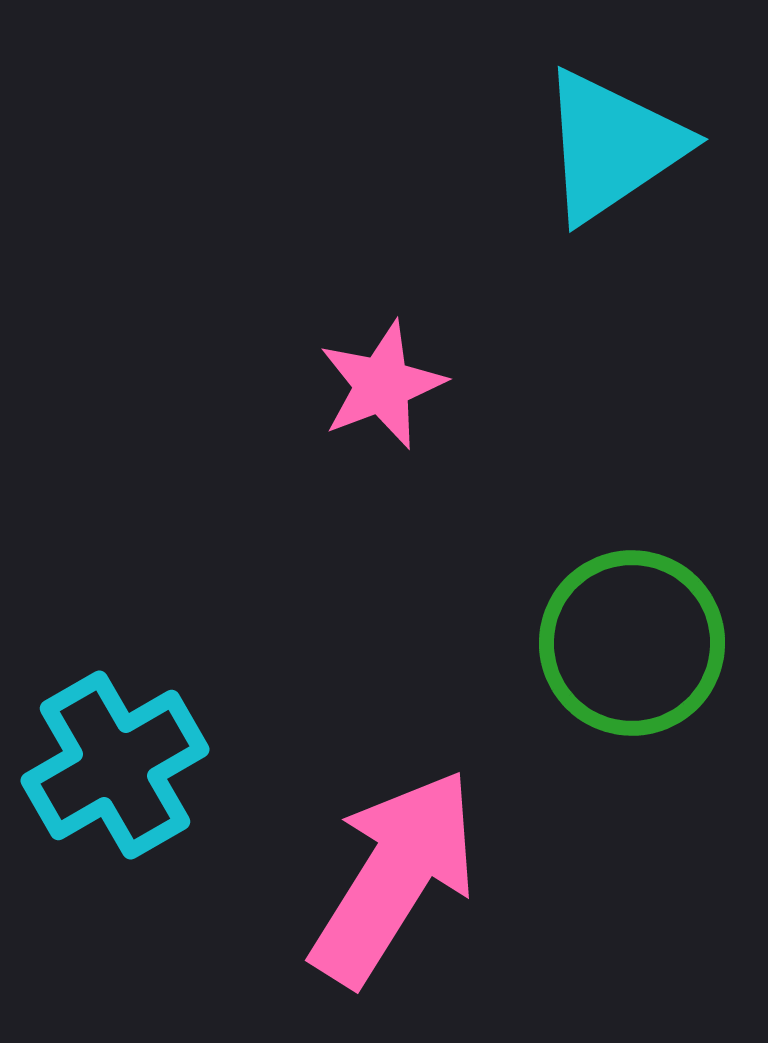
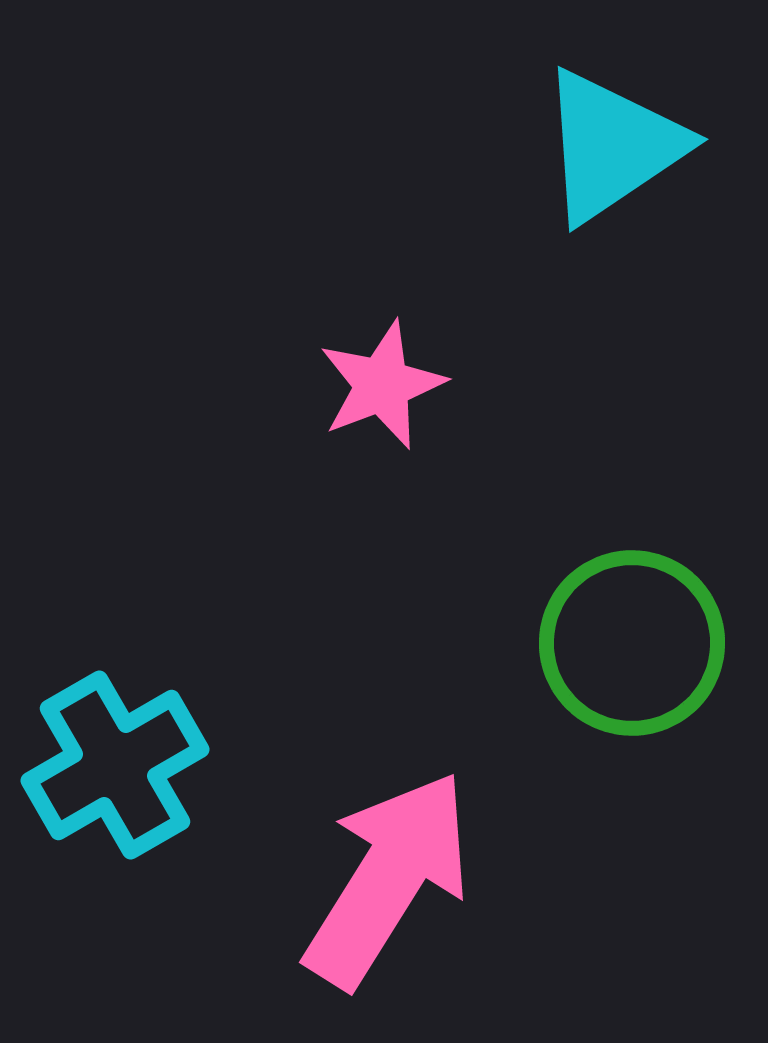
pink arrow: moved 6 px left, 2 px down
